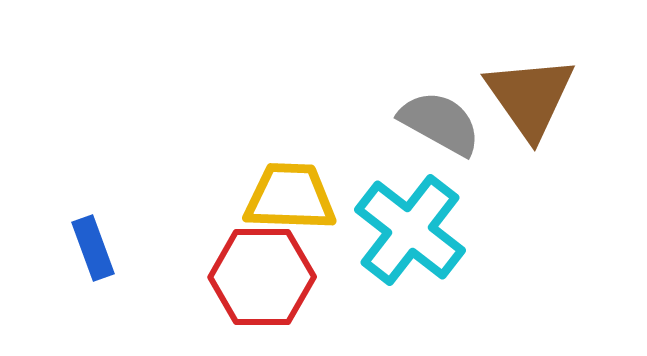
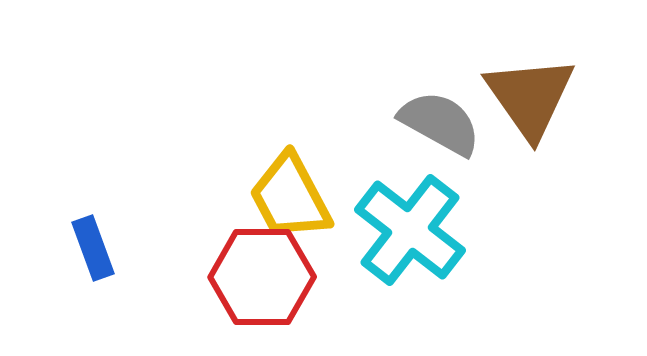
yellow trapezoid: rotated 120 degrees counterclockwise
